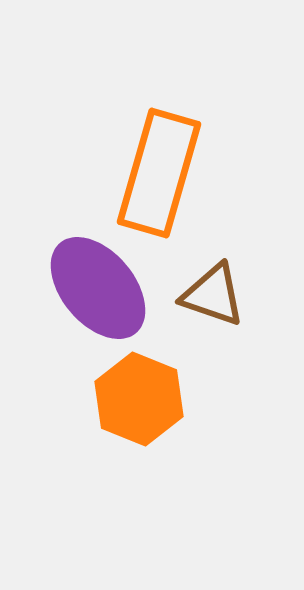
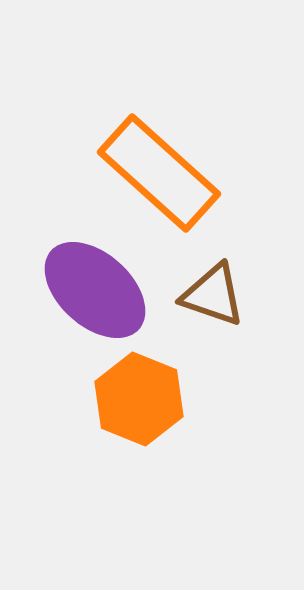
orange rectangle: rotated 64 degrees counterclockwise
purple ellipse: moved 3 px left, 2 px down; rotated 8 degrees counterclockwise
